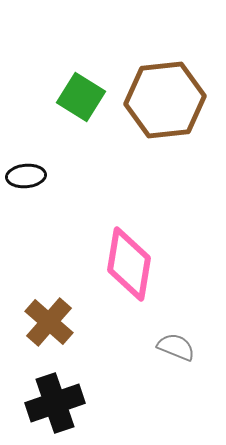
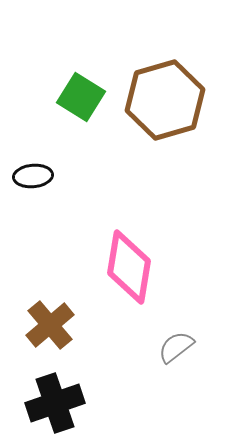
brown hexagon: rotated 10 degrees counterclockwise
black ellipse: moved 7 px right
pink diamond: moved 3 px down
brown cross: moved 1 px right, 3 px down; rotated 9 degrees clockwise
gray semicircle: rotated 60 degrees counterclockwise
